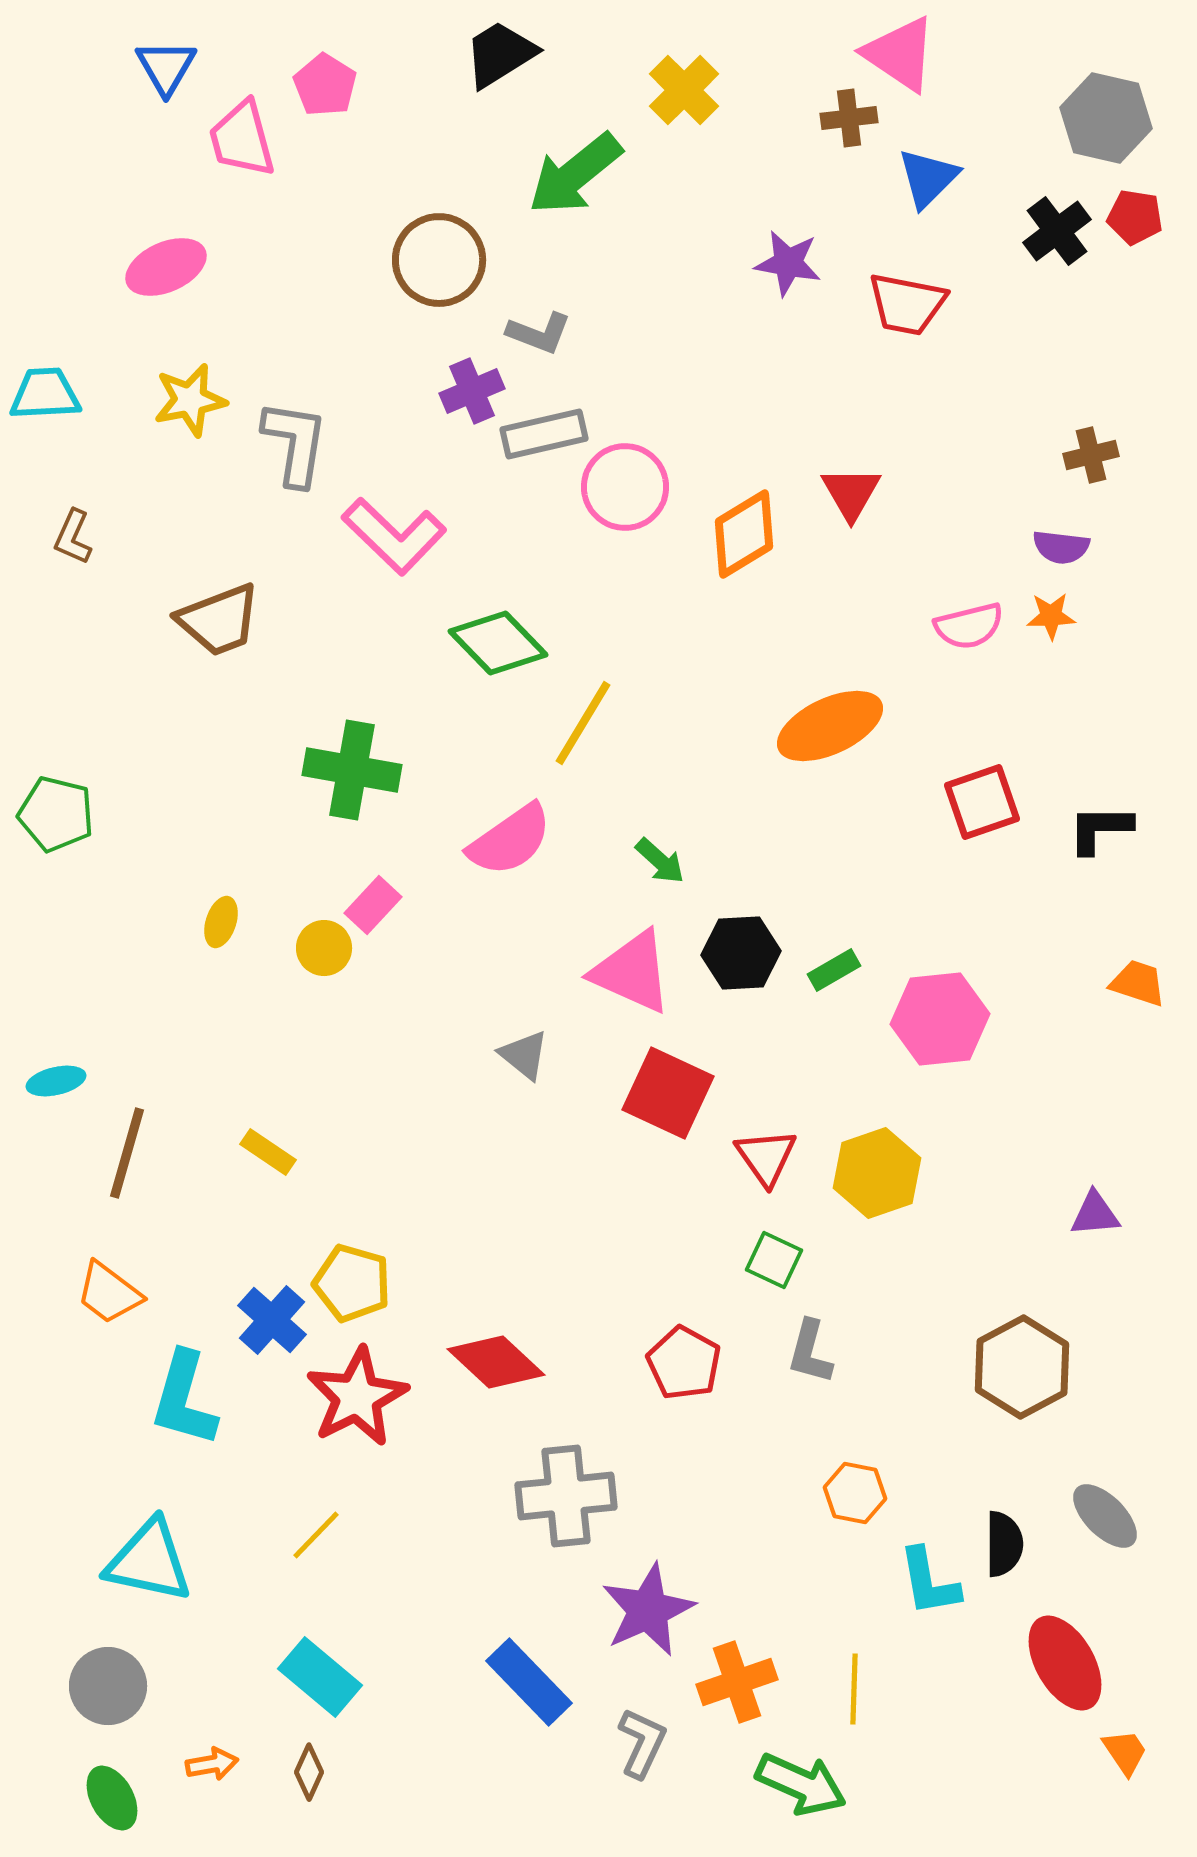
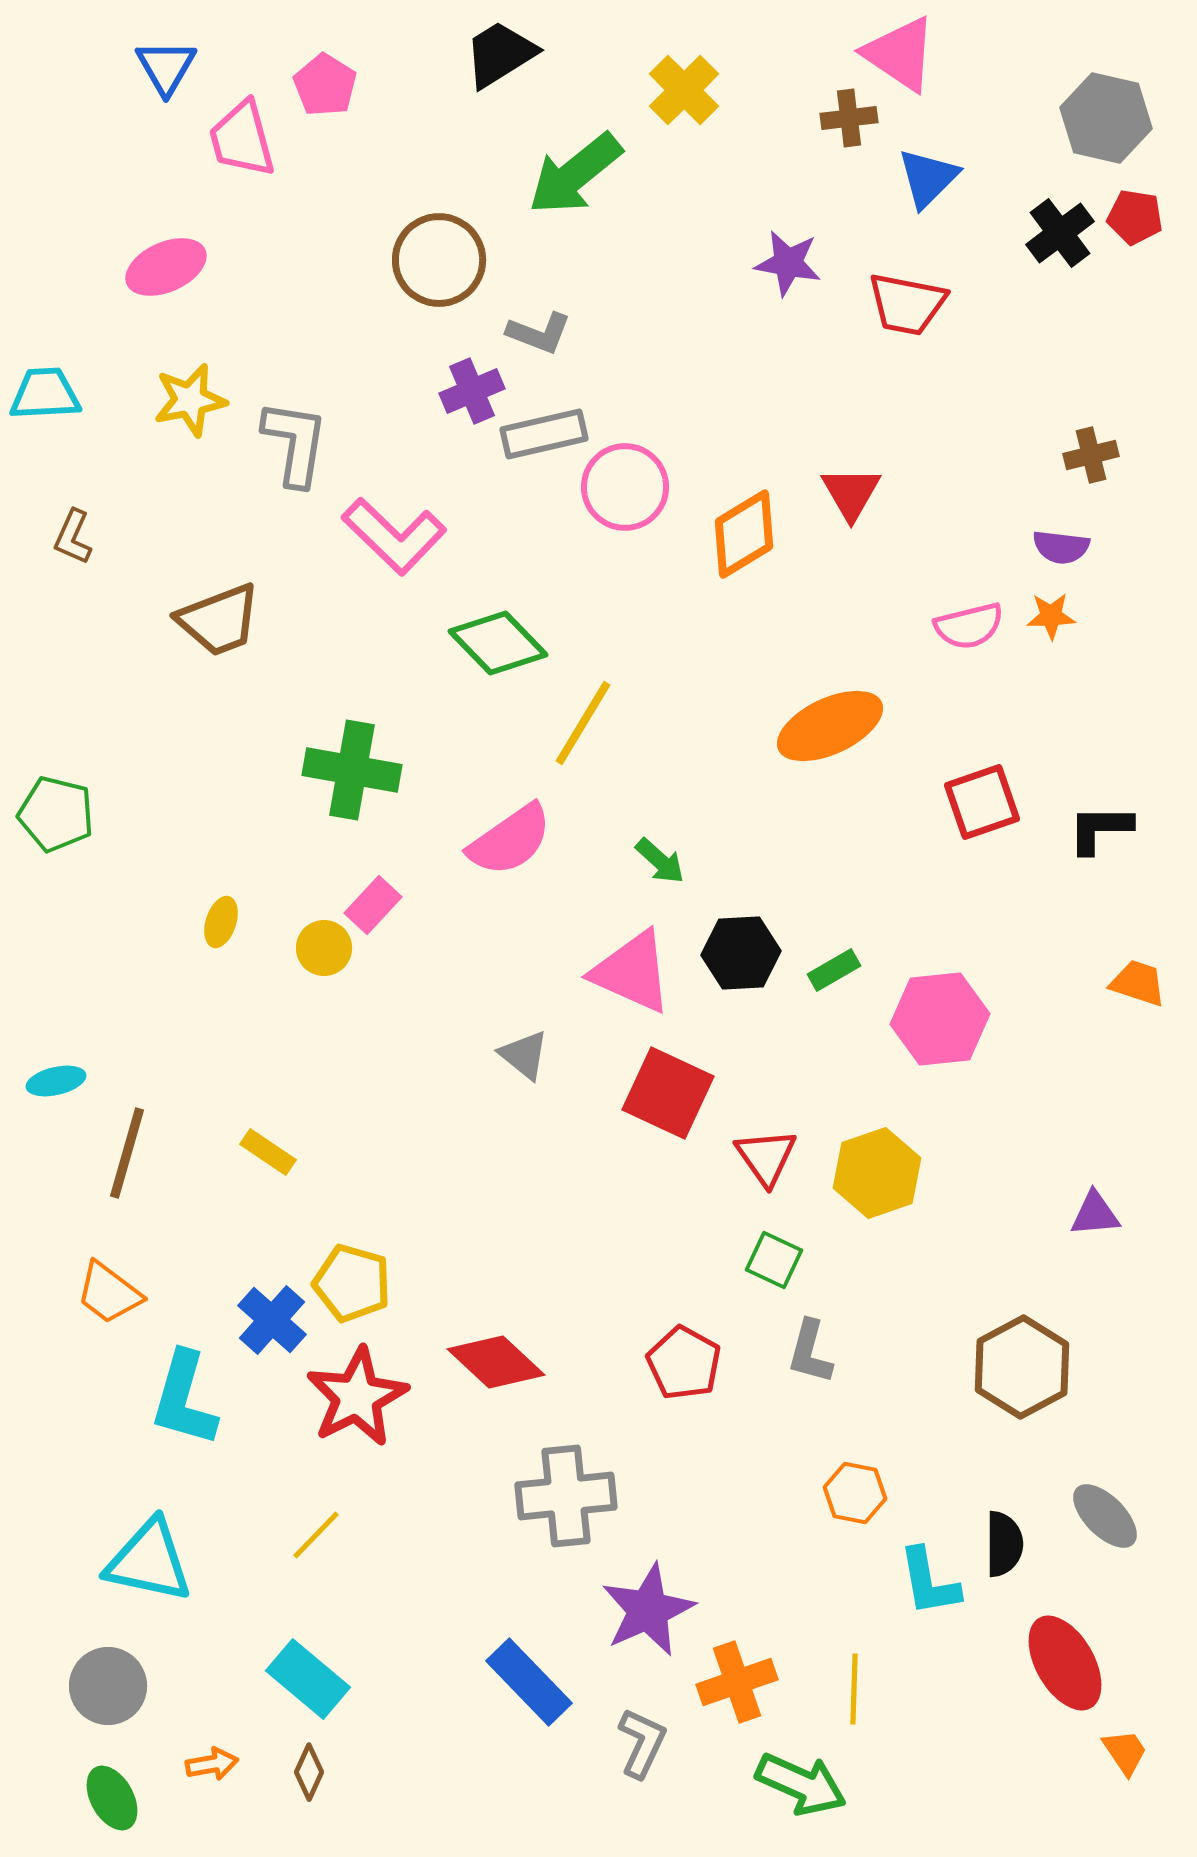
black cross at (1057, 231): moved 3 px right, 2 px down
cyan rectangle at (320, 1677): moved 12 px left, 2 px down
